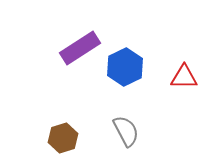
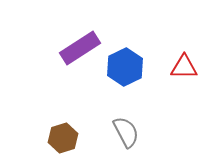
red triangle: moved 10 px up
gray semicircle: moved 1 px down
